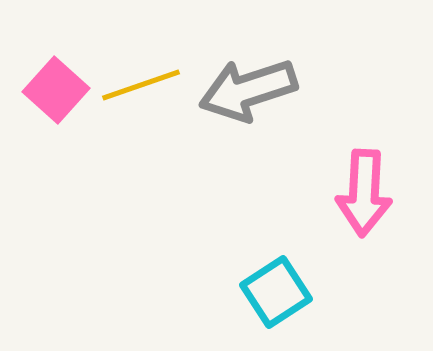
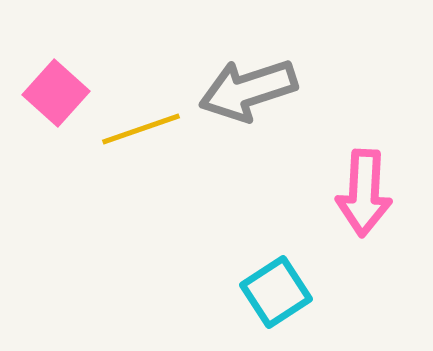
yellow line: moved 44 px down
pink square: moved 3 px down
